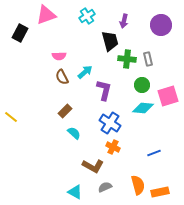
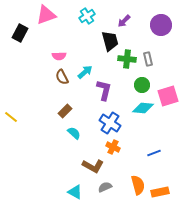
purple arrow: rotated 32 degrees clockwise
